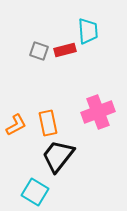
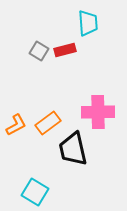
cyan trapezoid: moved 8 px up
gray square: rotated 12 degrees clockwise
pink cross: rotated 20 degrees clockwise
orange rectangle: rotated 65 degrees clockwise
black trapezoid: moved 15 px right, 7 px up; rotated 51 degrees counterclockwise
